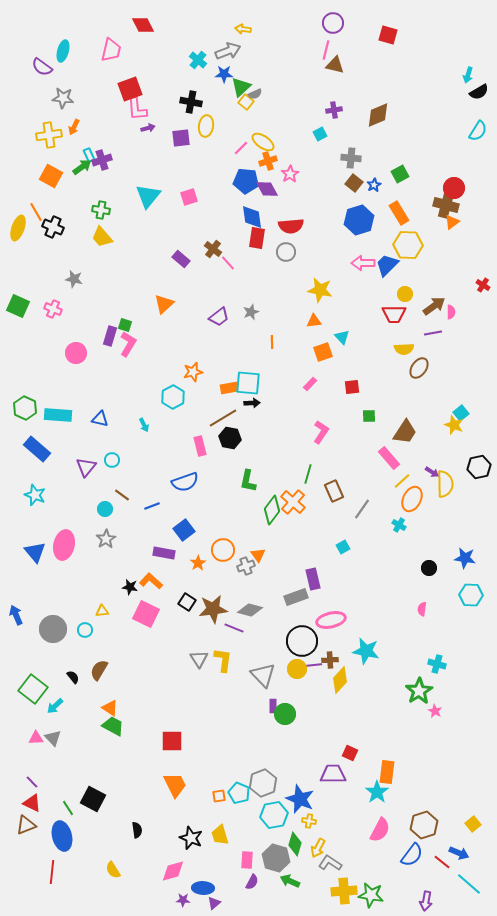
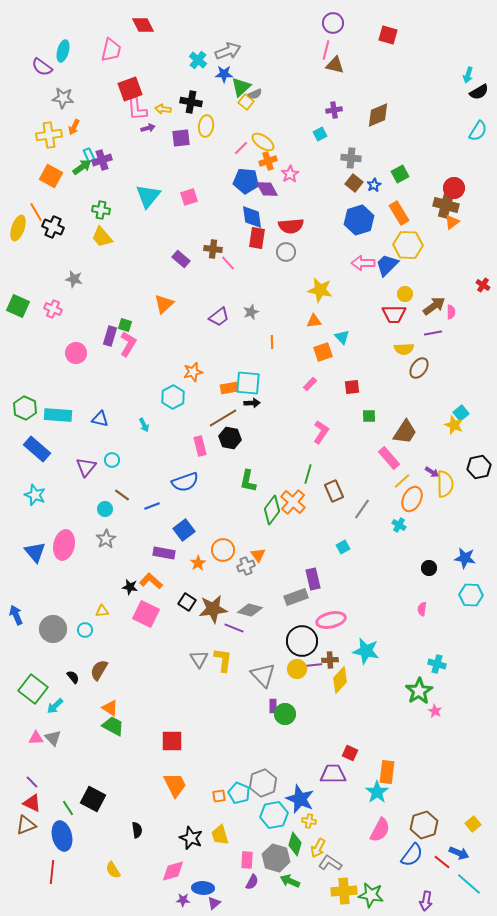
yellow arrow at (243, 29): moved 80 px left, 80 px down
brown cross at (213, 249): rotated 30 degrees counterclockwise
